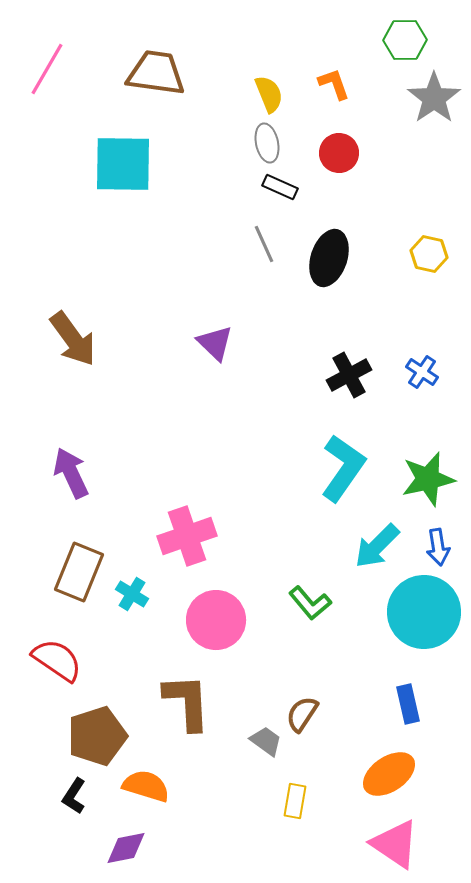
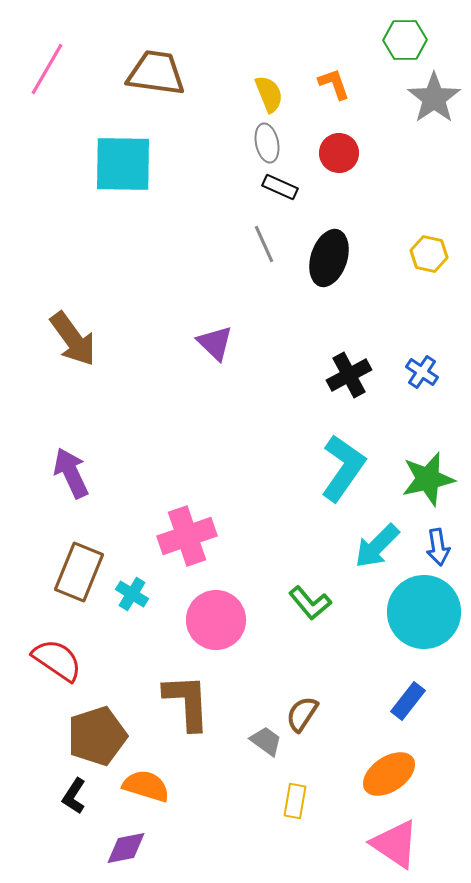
blue rectangle: moved 3 px up; rotated 51 degrees clockwise
